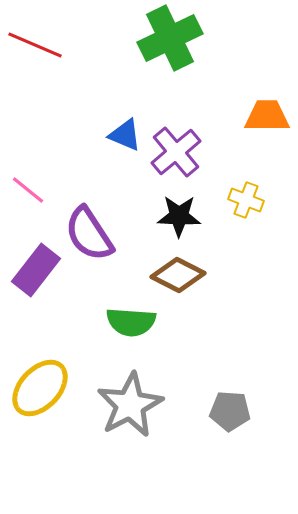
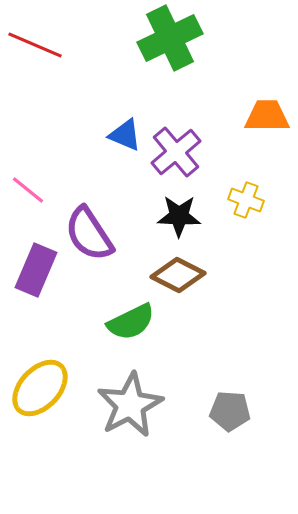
purple rectangle: rotated 15 degrees counterclockwise
green semicircle: rotated 30 degrees counterclockwise
